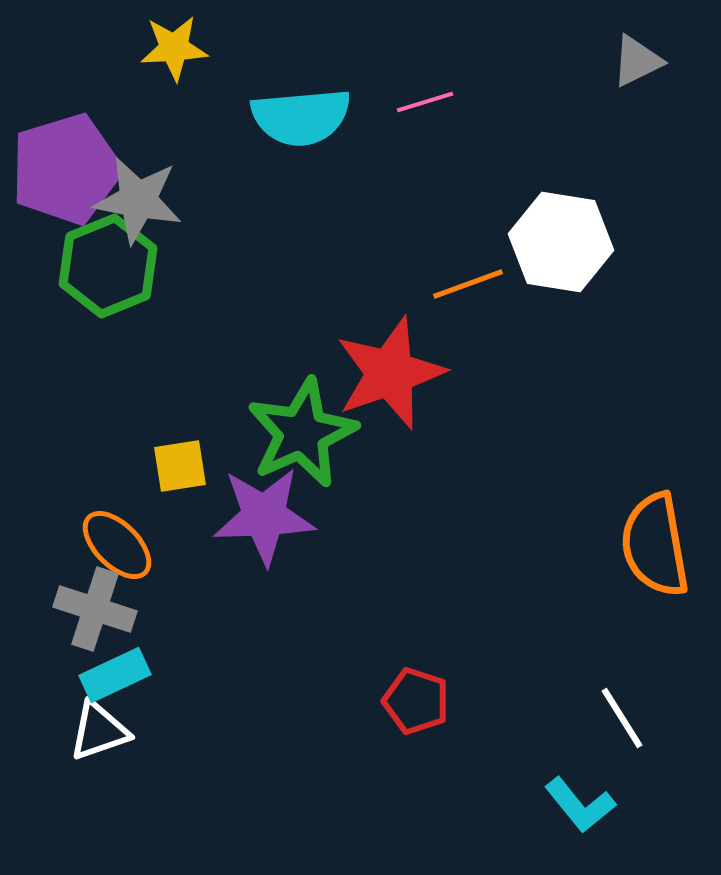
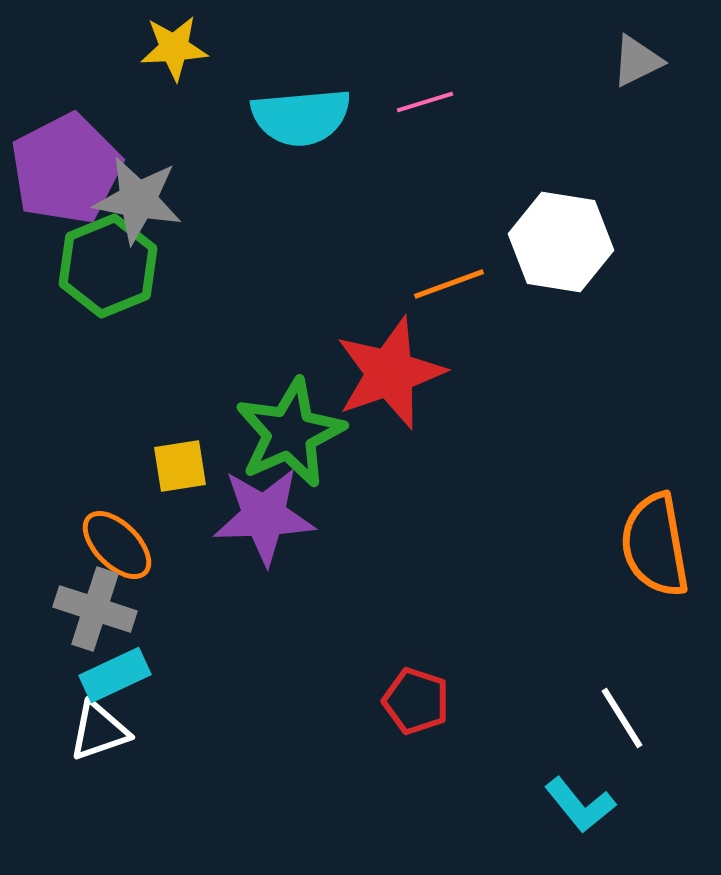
purple pentagon: rotated 10 degrees counterclockwise
orange line: moved 19 px left
green star: moved 12 px left
